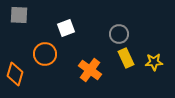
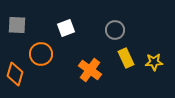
gray square: moved 2 px left, 10 px down
gray circle: moved 4 px left, 4 px up
orange circle: moved 4 px left
